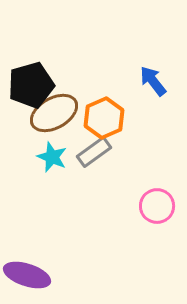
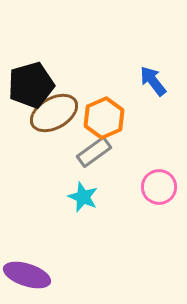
cyan star: moved 31 px right, 40 px down
pink circle: moved 2 px right, 19 px up
